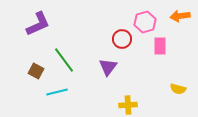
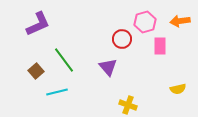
orange arrow: moved 5 px down
purple triangle: rotated 18 degrees counterclockwise
brown square: rotated 21 degrees clockwise
yellow semicircle: rotated 28 degrees counterclockwise
yellow cross: rotated 24 degrees clockwise
